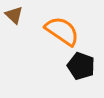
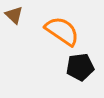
black pentagon: moved 1 px left, 1 px down; rotated 28 degrees counterclockwise
